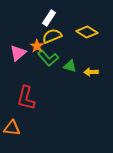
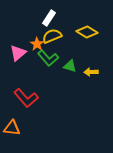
orange star: moved 2 px up
red L-shape: rotated 55 degrees counterclockwise
